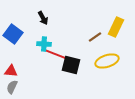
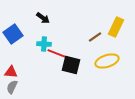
black arrow: rotated 24 degrees counterclockwise
blue square: rotated 18 degrees clockwise
red line: moved 3 px right
red triangle: moved 1 px down
